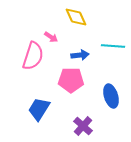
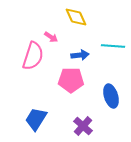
blue trapezoid: moved 3 px left, 10 px down
